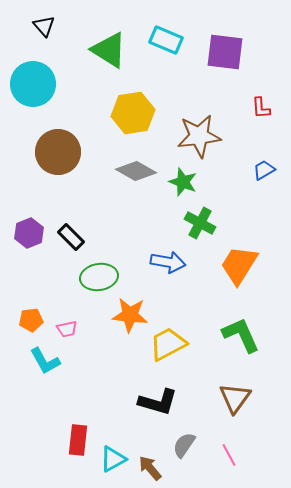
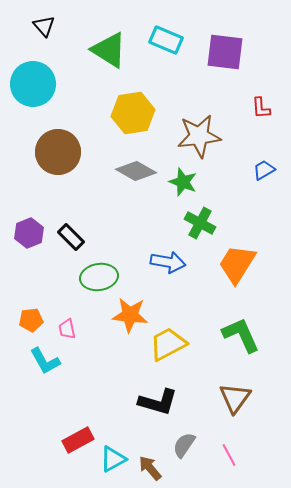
orange trapezoid: moved 2 px left, 1 px up
pink trapezoid: rotated 90 degrees clockwise
red rectangle: rotated 56 degrees clockwise
